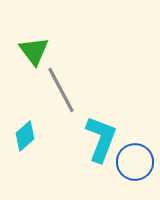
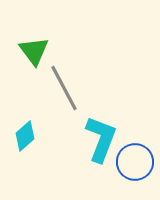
gray line: moved 3 px right, 2 px up
